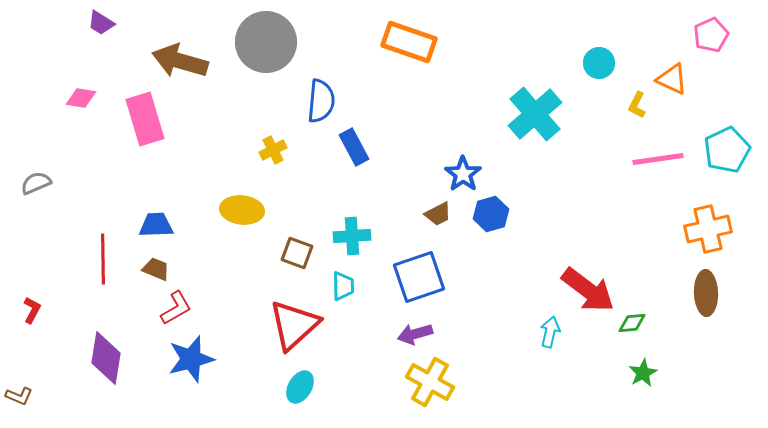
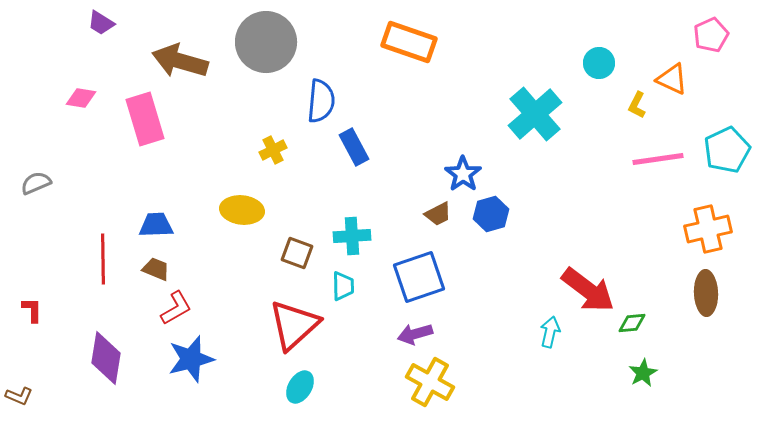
red L-shape at (32, 310): rotated 28 degrees counterclockwise
